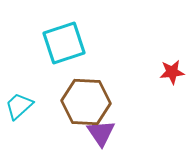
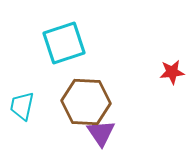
cyan trapezoid: moved 3 px right; rotated 36 degrees counterclockwise
